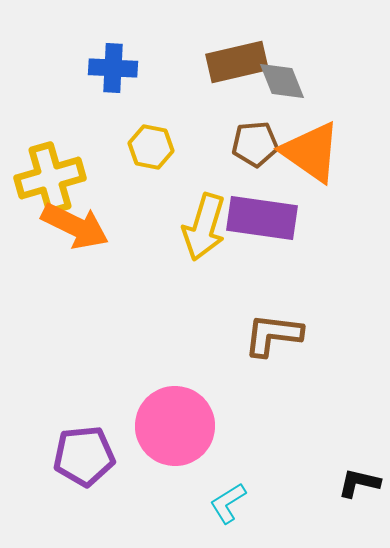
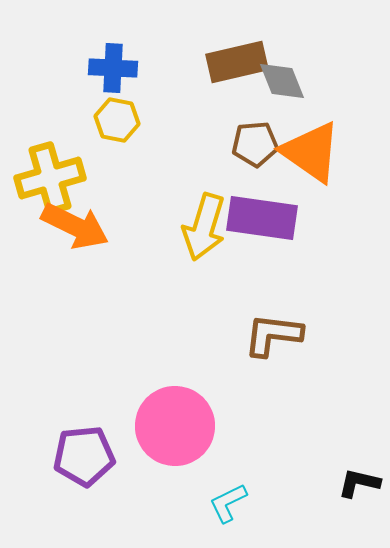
yellow hexagon: moved 34 px left, 27 px up
cyan L-shape: rotated 6 degrees clockwise
